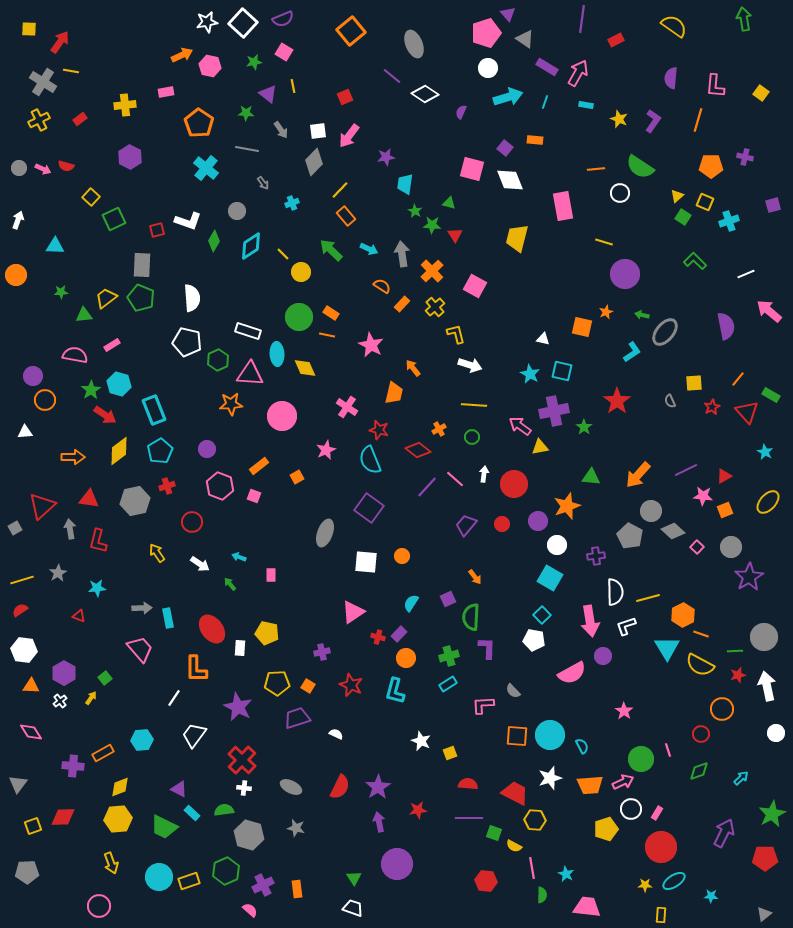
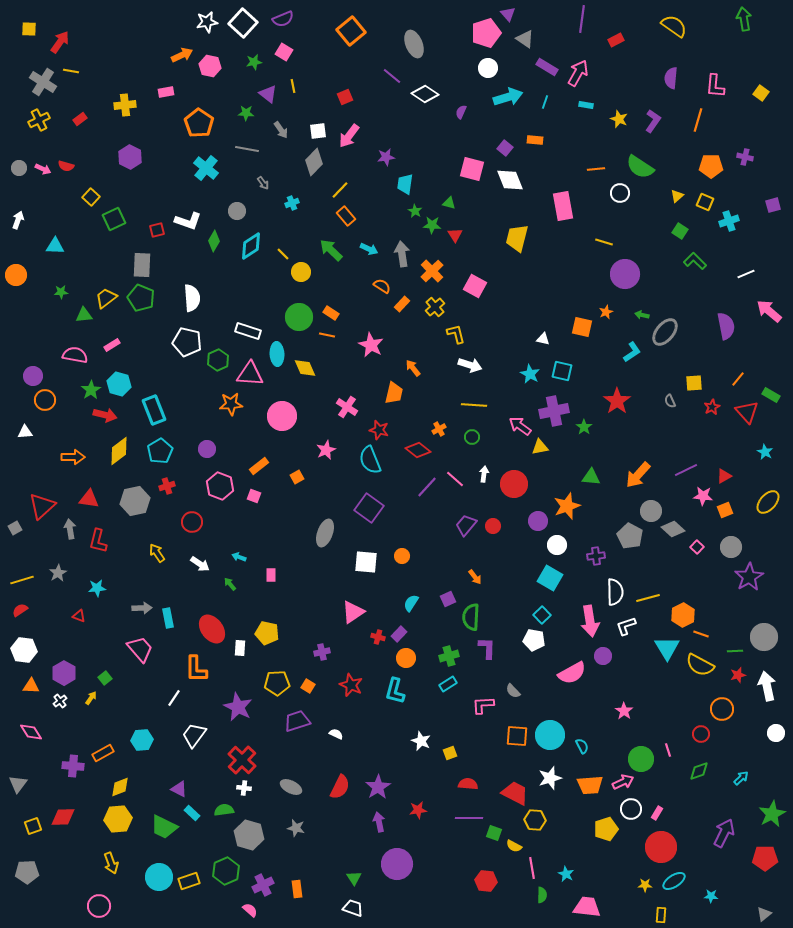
green square at (683, 217): moved 3 px left, 14 px down
red arrow at (105, 415): rotated 20 degrees counterclockwise
red circle at (502, 524): moved 9 px left, 2 px down
gray diamond at (673, 531): moved 2 px up
purple trapezoid at (297, 718): moved 3 px down
